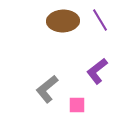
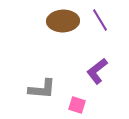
gray L-shape: moved 5 px left; rotated 136 degrees counterclockwise
pink square: rotated 18 degrees clockwise
